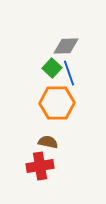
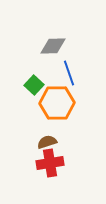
gray diamond: moved 13 px left
green square: moved 18 px left, 17 px down
brown semicircle: moved 1 px left; rotated 30 degrees counterclockwise
red cross: moved 10 px right, 3 px up
